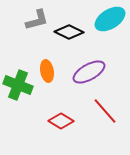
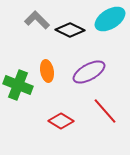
gray L-shape: rotated 120 degrees counterclockwise
black diamond: moved 1 px right, 2 px up
